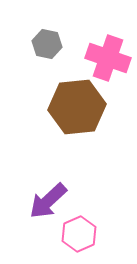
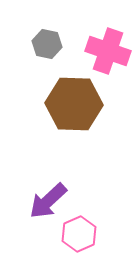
pink cross: moved 7 px up
brown hexagon: moved 3 px left, 3 px up; rotated 8 degrees clockwise
